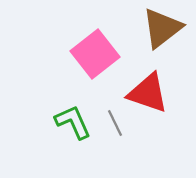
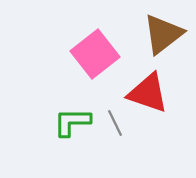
brown triangle: moved 1 px right, 6 px down
green L-shape: moved 1 px left; rotated 66 degrees counterclockwise
